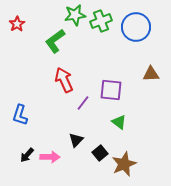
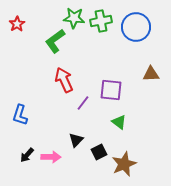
green star: moved 1 px left, 3 px down; rotated 15 degrees clockwise
green cross: rotated 10 degrees clockwise
black square: moved 1 px left, 1 px up; rotated 14 degrees clockwise
pink arrow: moved 1 px right
